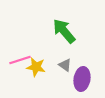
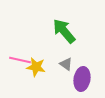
pink line: rotated 30 degrees clockwise
gray triangle: moved 1 px right, 1 px up
